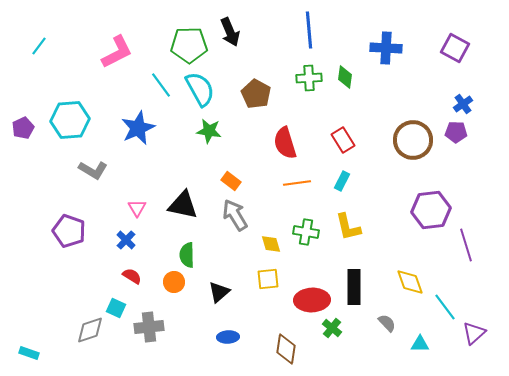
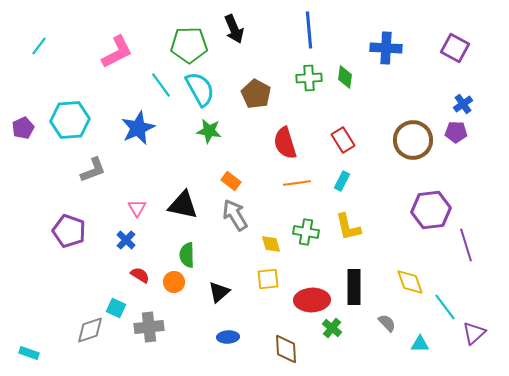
black arrow at (230, 32): moved 4 px right, 3 px up
gray L-shape at (93, 170): rotated 52 degrees counterclockwise
red semicircle at (132, 276): moved 8 px right, 1 px up
brown diamond at (286, 349): rotated 12 degrees counterclockwise
